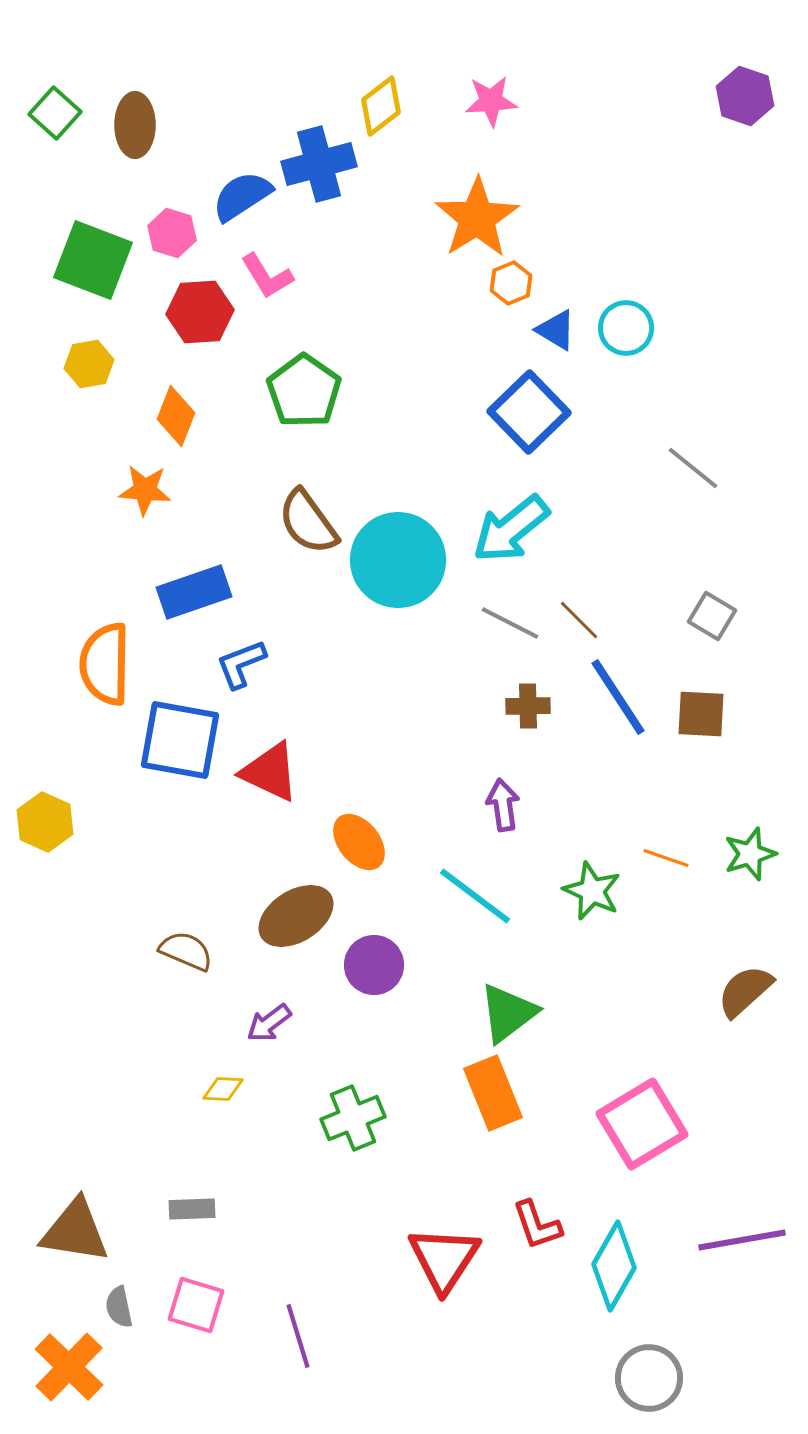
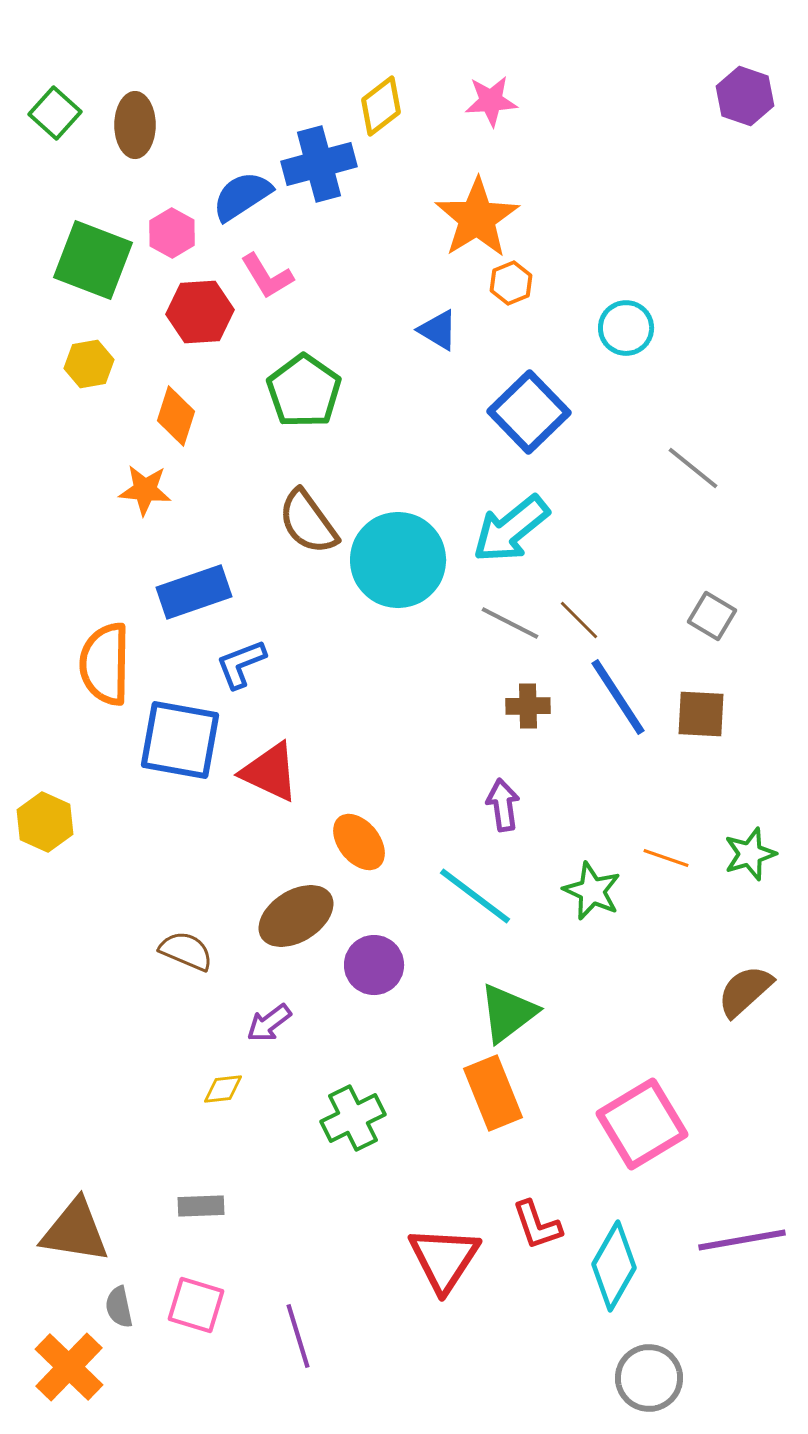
pink hexagon at (172, 233): rotated 12 degrees clockwise
blue triangle at (556, 330): moved 118 px left
orange diamond at (176, 416): rotated 4 degrees counterclockwise
yellow diamond at (223, 1089): rotated 9 degrees counterclockwise
green cross at (353, 1118): rotated 4 degrees counterclockwise
gray rectangle at (192, 1209): moved 9 px right, 3 px up
